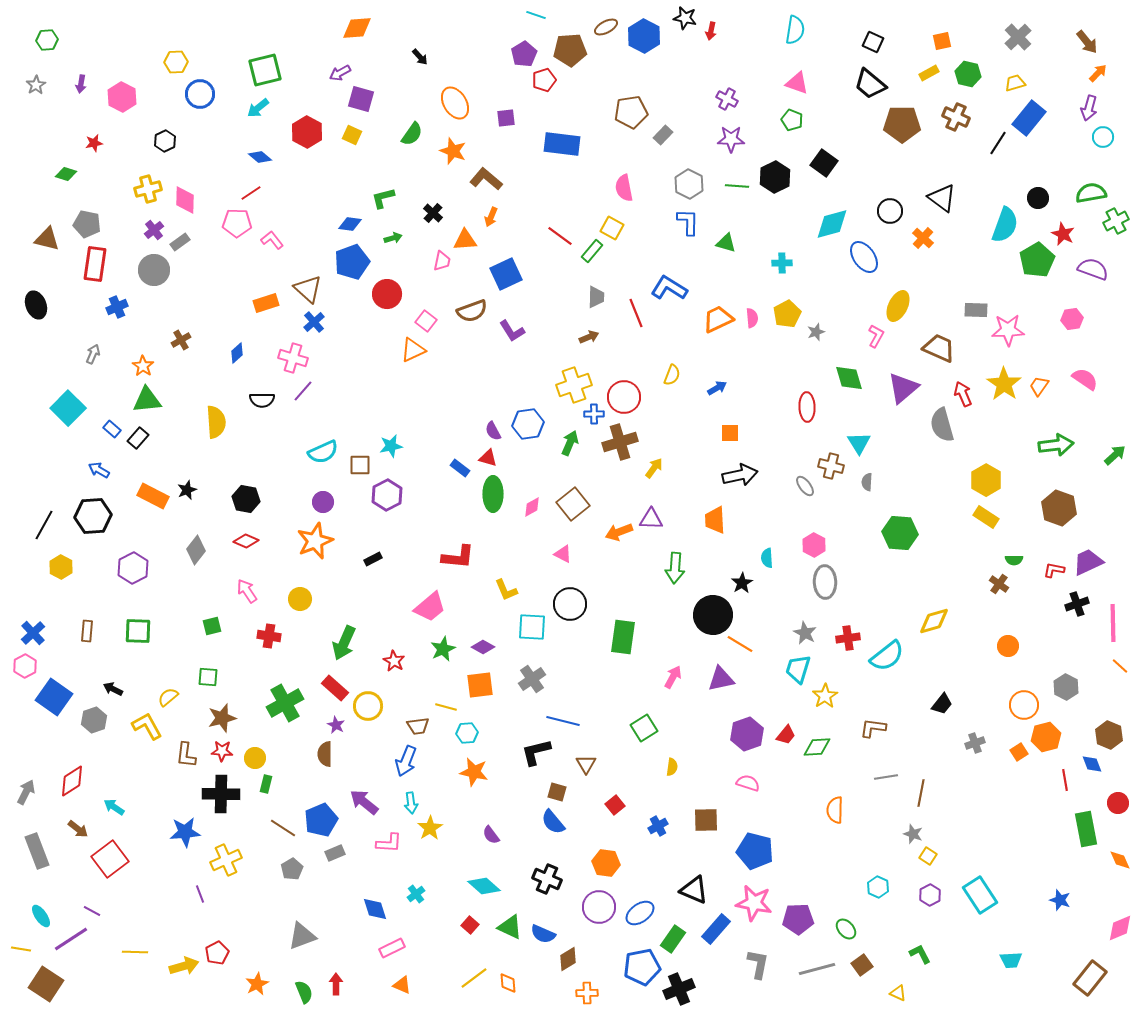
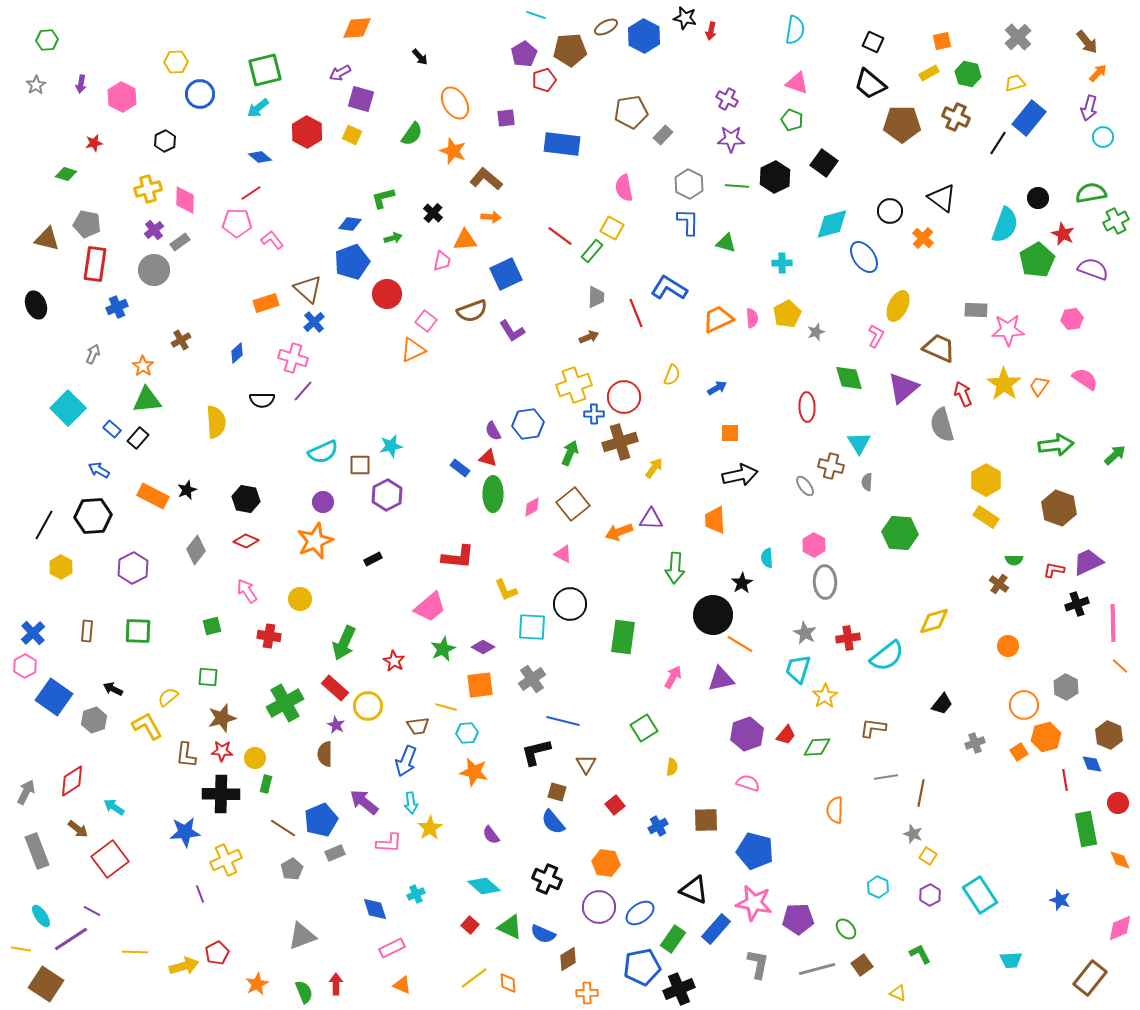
orange arrow at (491, 217): rotated 108 degrees counterclockwise
green arrow at (570, 443): moved 10 px down
cyan cross at (416, 894): rotated 12 degrees clockwise
